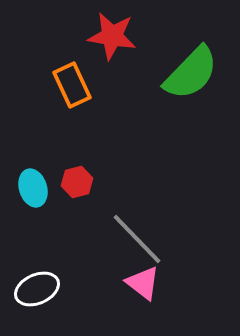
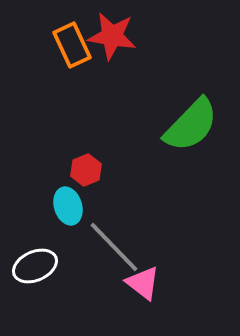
green semicircle: moved 52 px down
orange rectangle: moved 40 px up
red hexagon: moved 9 px right, 12 px up; rotated 8 degrees counterclockwise
cyan ellipse: moved 35 px right, 18 px down
gray line: moved 23 px left, 8 px down
white ellipse: moved 2 px left, 23 px up
